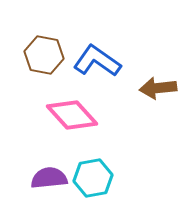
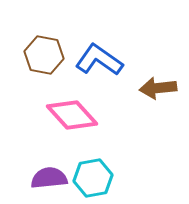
blue L-shape: moved 2 px right, 1 px up
